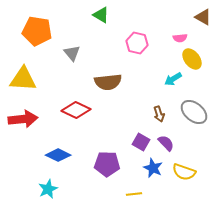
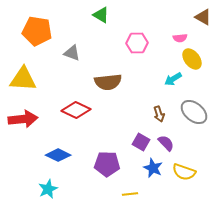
pink hexagon: rotated 15 degrees counterclockwise
gray triangle: rotated 30 degrees counterclockwise
yellow line: moved 4 px left
